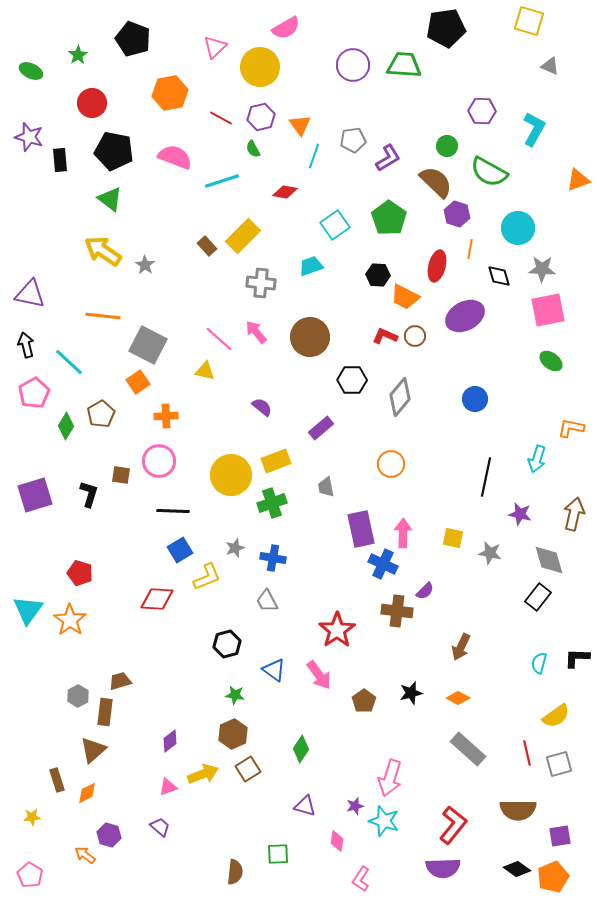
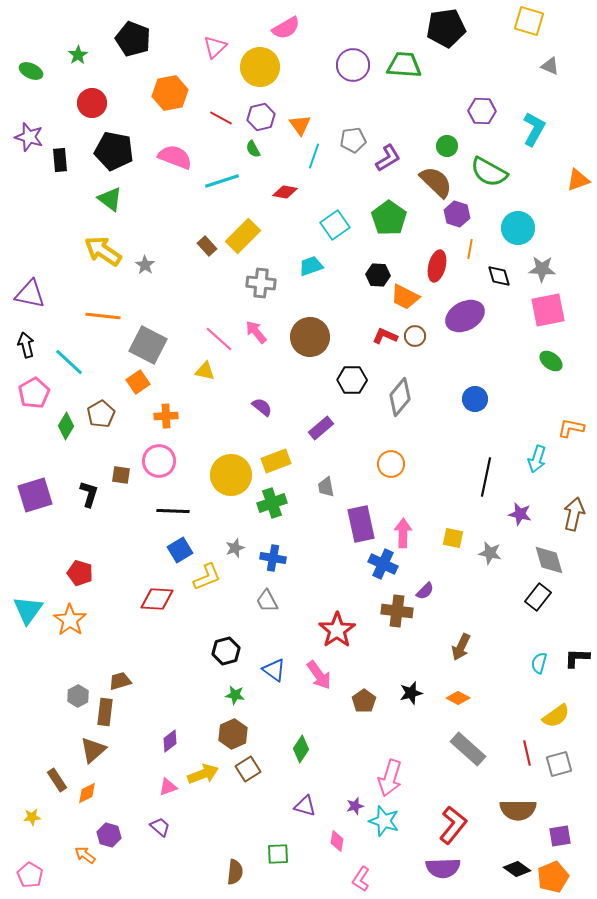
purple rectangle at (361, 529): moved 5 px up
black hexagon at (227, 644): moved 1 px left, 7 px down
brown rectangle at (57, 780): rotated 15 degrees counterclockwise
